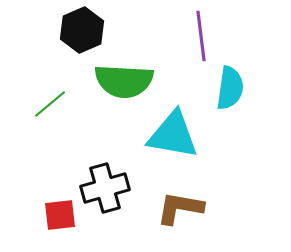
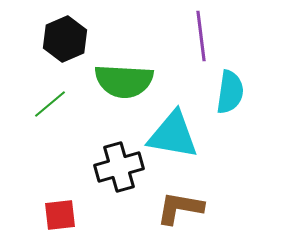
black hexagon: moved 17 px left, 9 px down
cyan semicircle: moved 4 px down
black cross: moved 14 px right, 21 px up
